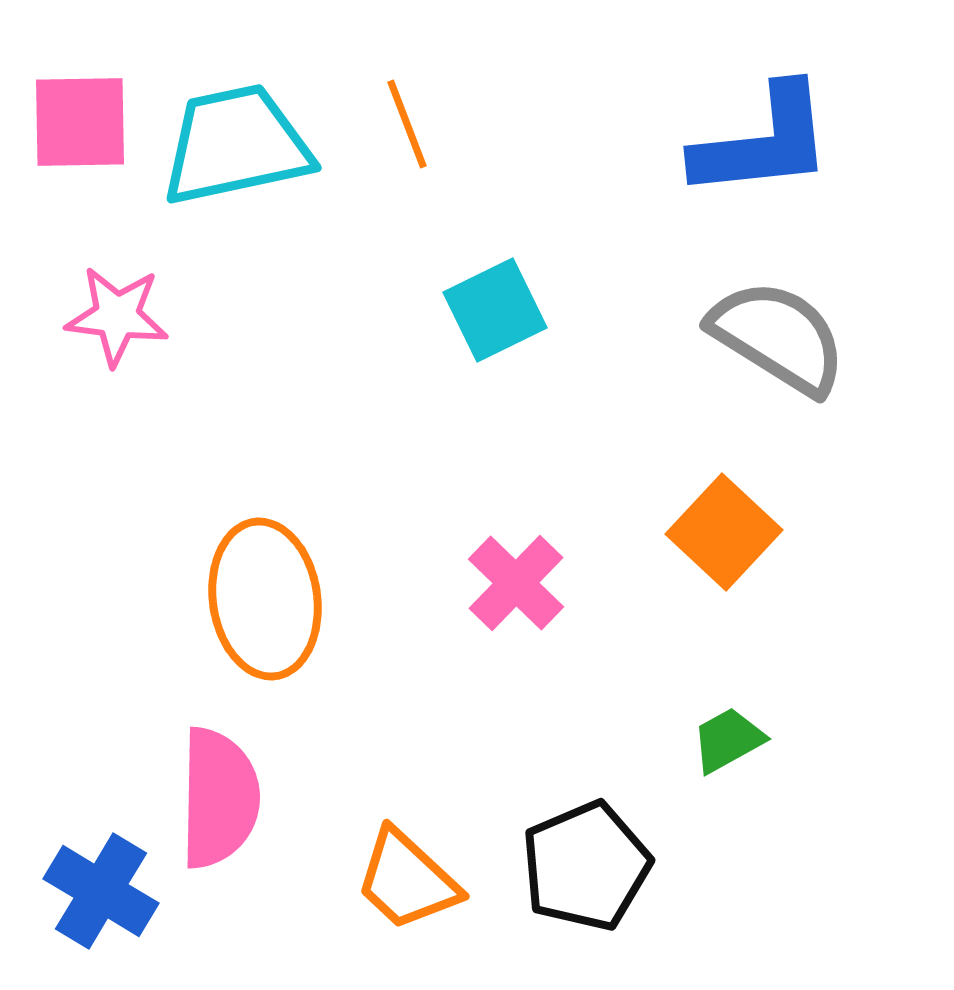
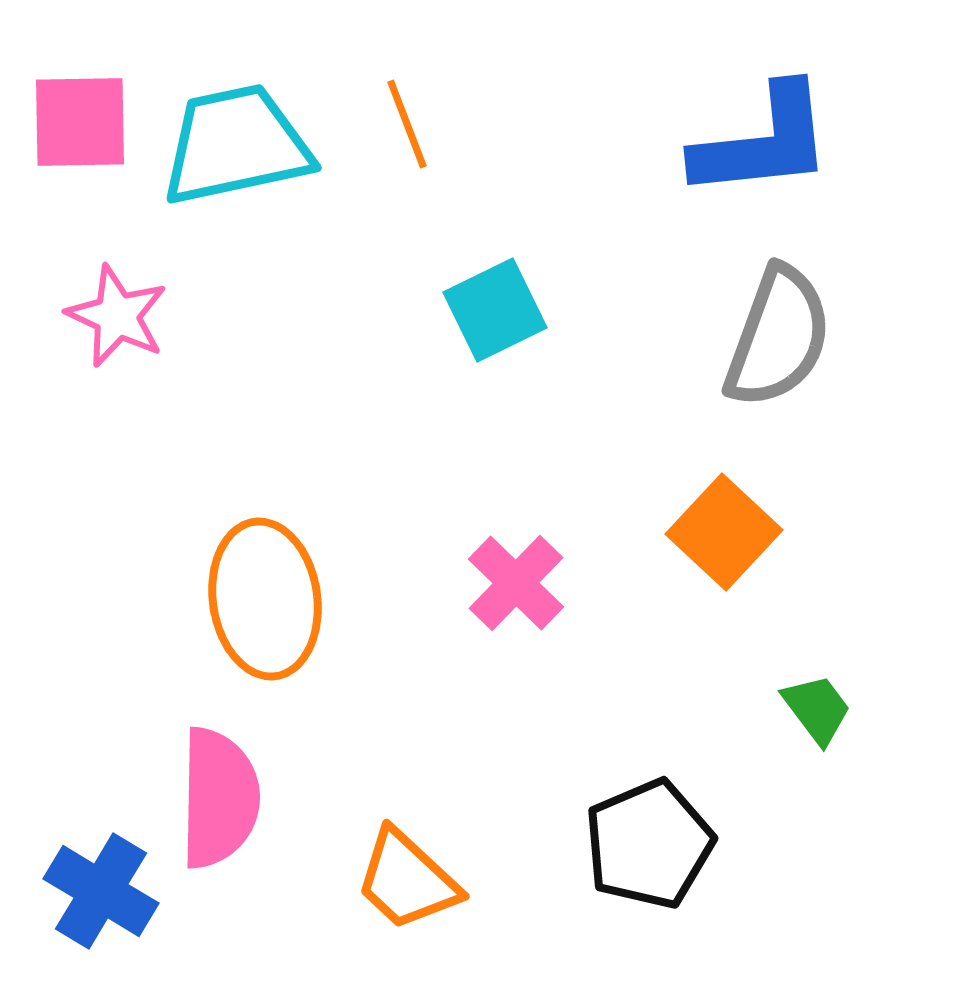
pink star: rotated 18 degrees clockwise
gray semicircle: rotated 78 degrees clockwise
green trapezoid: moved 89 px right, 31 px up; rotated 82 degrees clockwise
black pentagon: moved 63 px right, 22 px up
